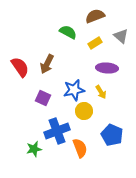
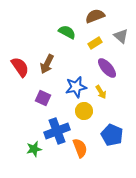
green semicircle: moved 1 px left
purple ellipse: rotated 45 degrees clockwise
blue star: moved 2 px right, 3 px up
